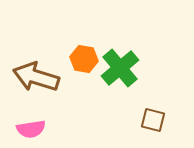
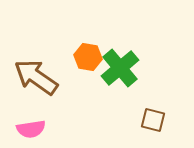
orange hexagon: moved 4 px right, 2 px up
brown arrow: rotated 18 degrees clockwise
